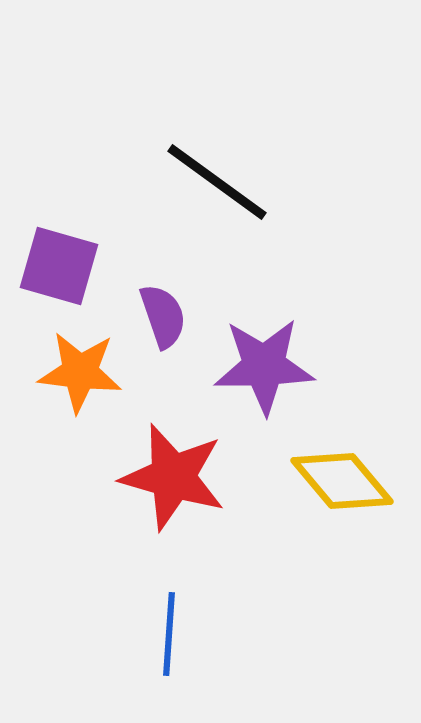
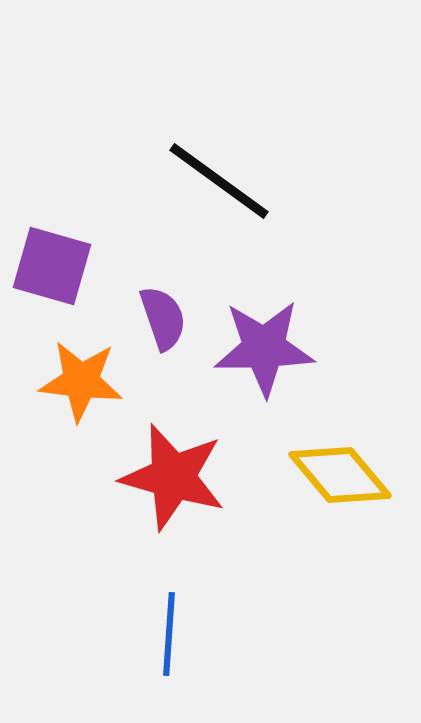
black line: moved 2 px right, 1 px up
purple square: moved 7 px left
purple semicircle: moved 2 px down
purple star: moved 18 px up
orange star: moved 1 px right, 9 px down
yellow diamond: moved 2 px left, 6 px up
